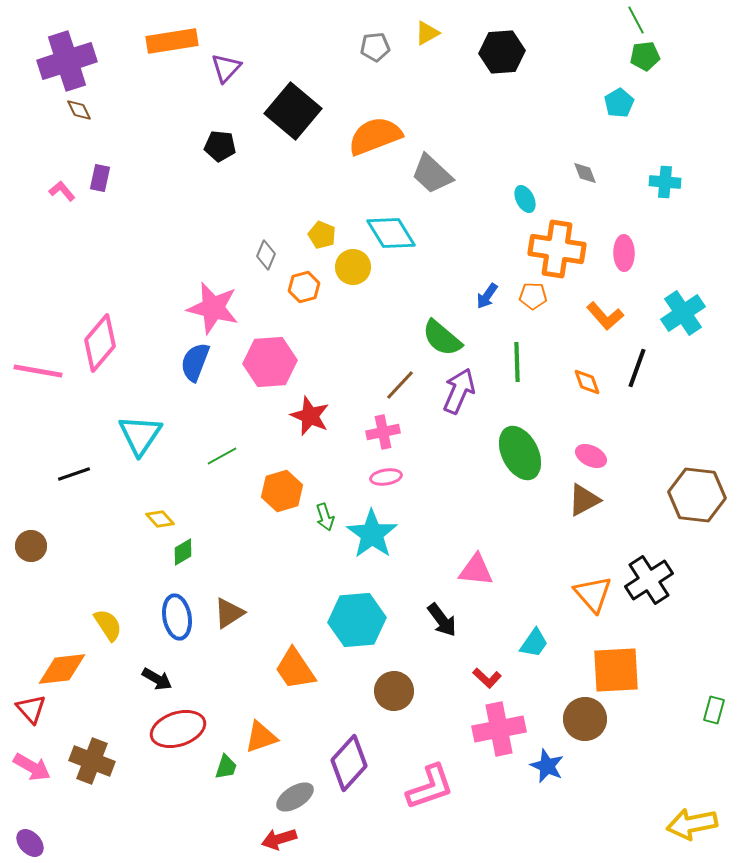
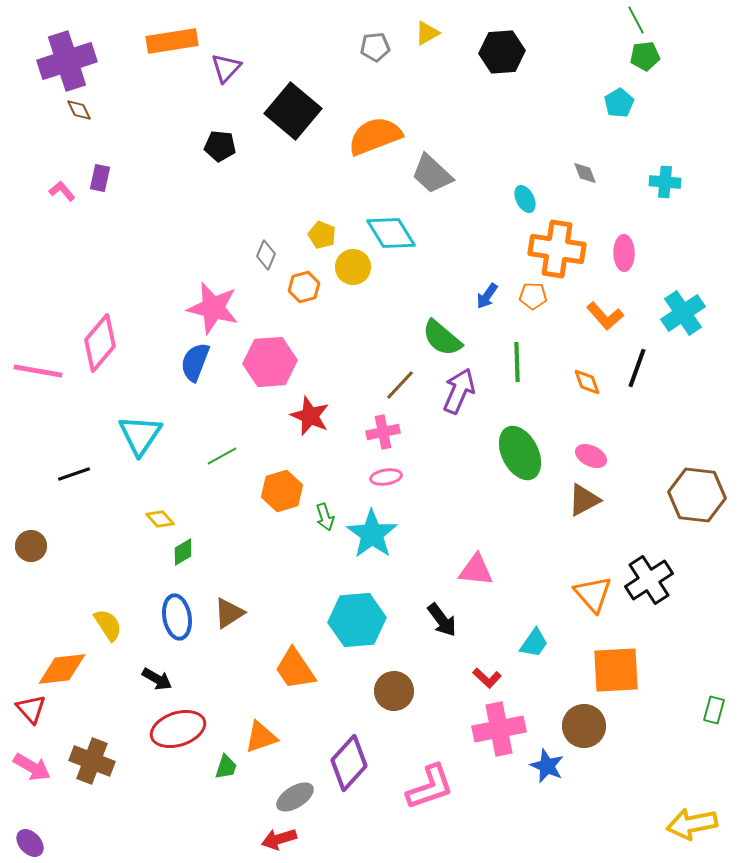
brown circle at (585, 719): moved 1 px left, 7 px down
